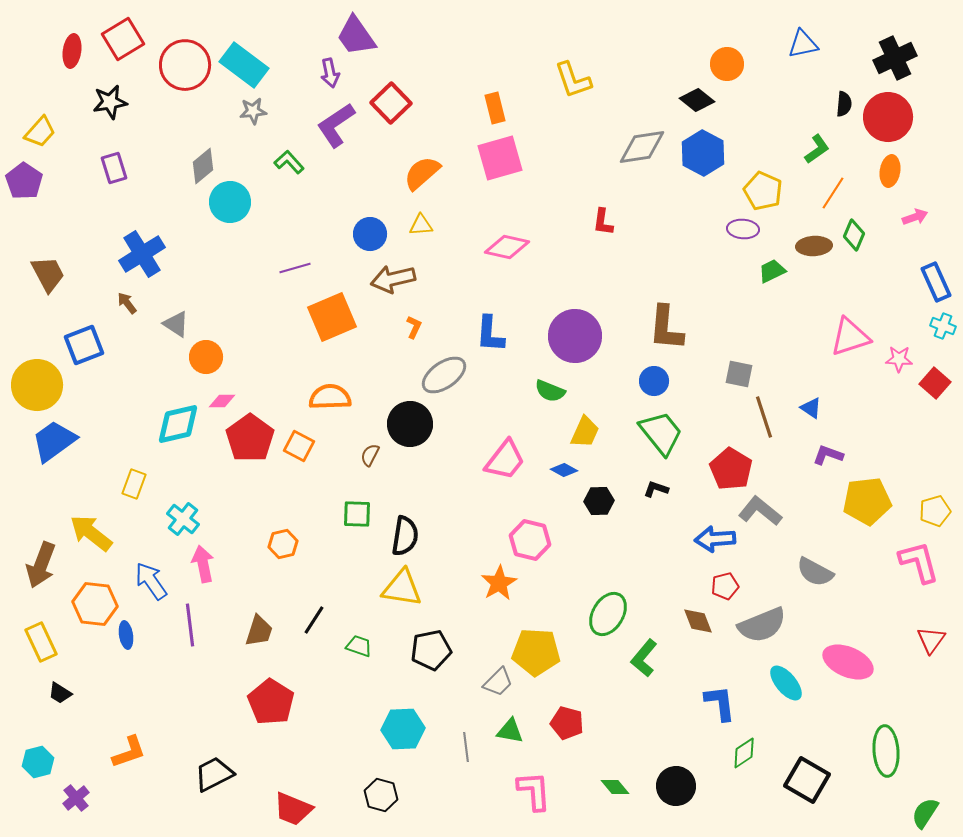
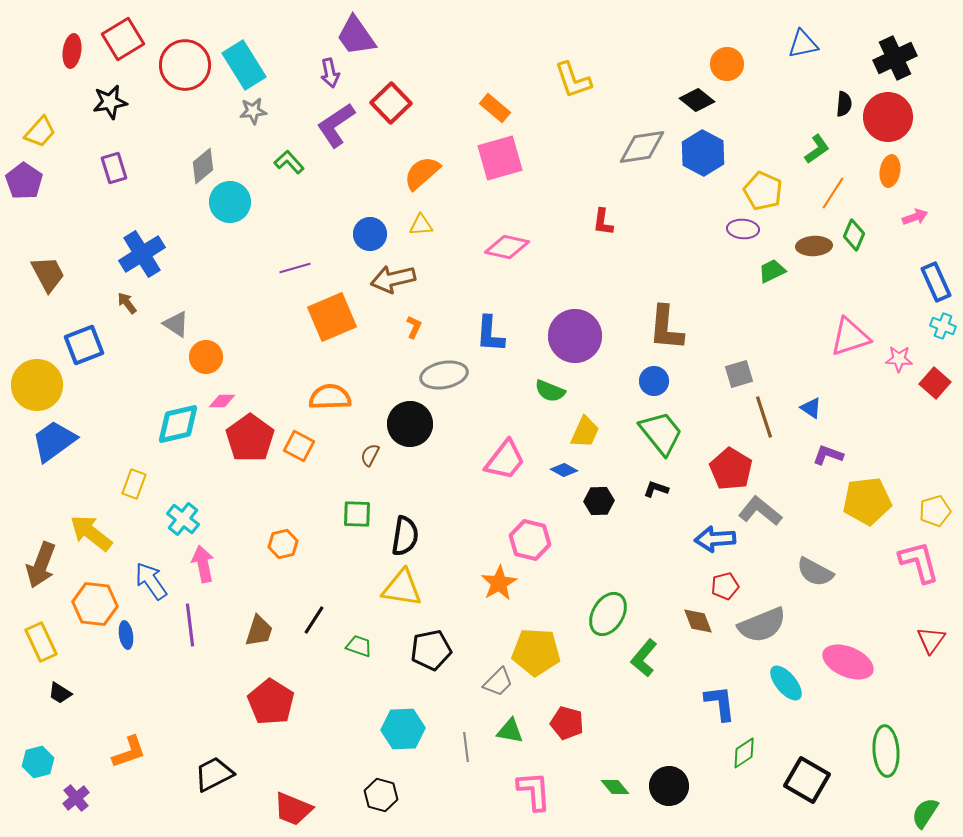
cyan rectangle at (244, 65): rotated 21 degrees clockwise
orange rectangle at (495, 108): rotated 36 degrees counterclockwise
gray square at (739, 374): rotated 28 degrees counterclockwise
gray ellipse at (444, 375): rotated 24 degrees clockwise
black circle at (676, 786): moved 7 px left
